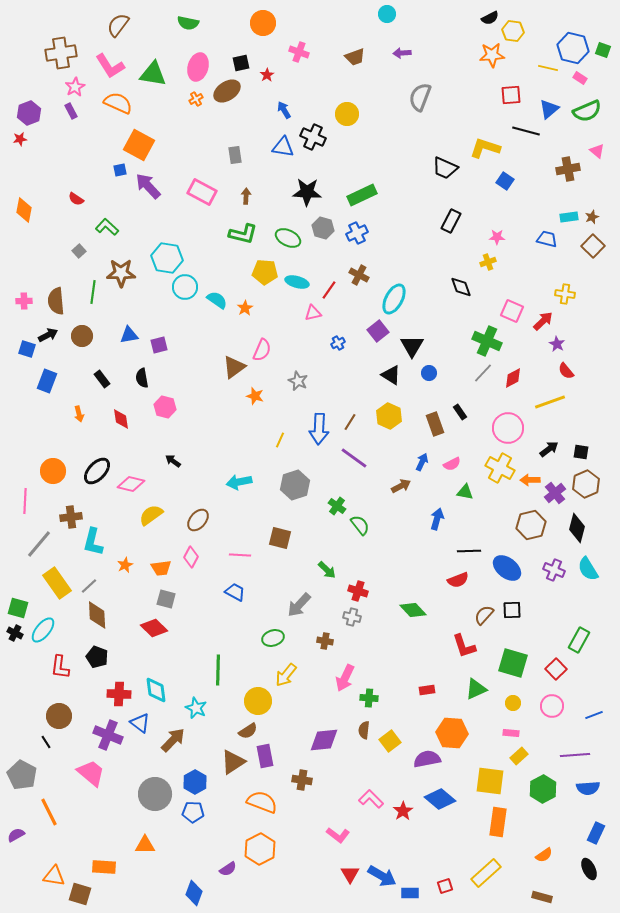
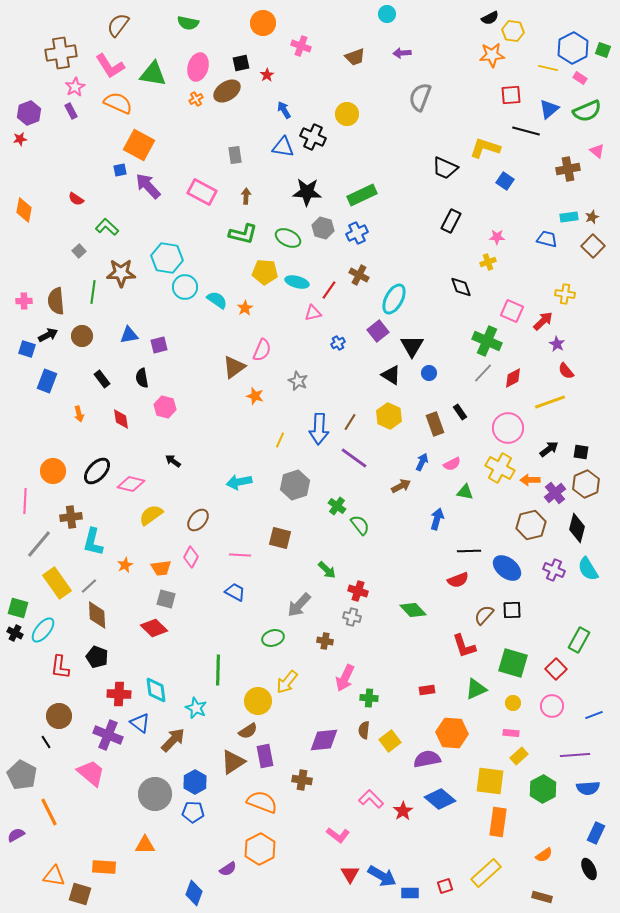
blue hexagon at (573, 48): rotated 20 degrees clockwise
pink cross at (299, 52): moved 2 px right, 6 px up
yellow arrow at (286, 675): moved 1 px right, 7 px down
